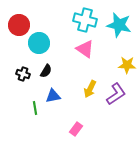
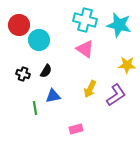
cyan circle: moved 3 px up
purple L-shape: moved 1 px down
pink rectangle: rotated 40 degrees clockwise
